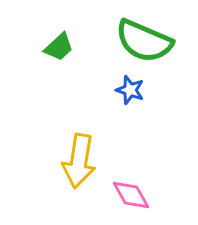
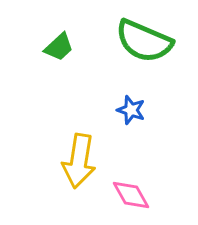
blue star: moved 1 px right, 20 px down
